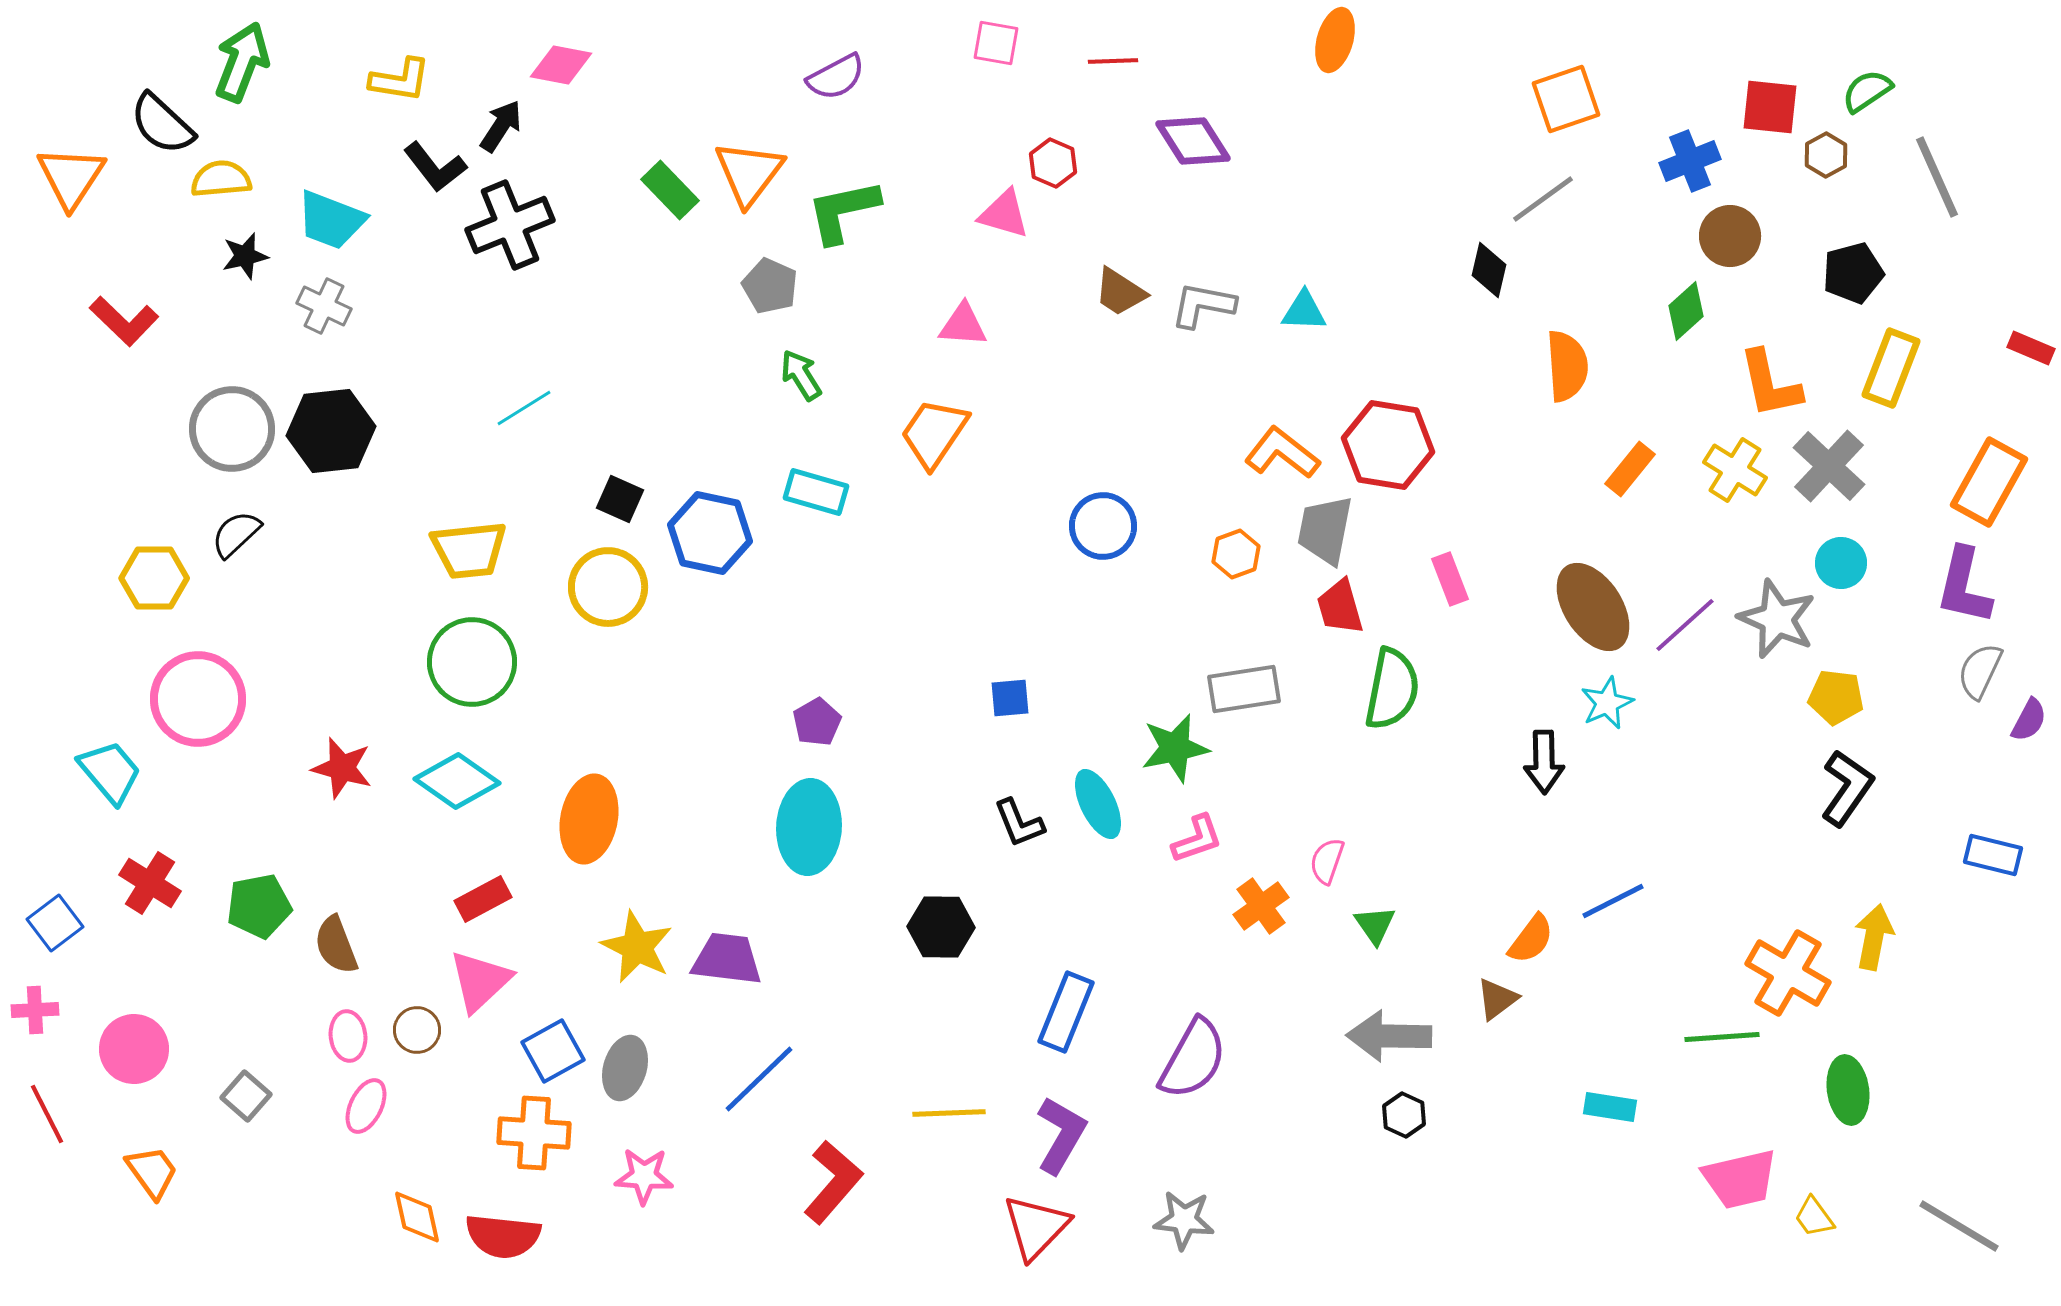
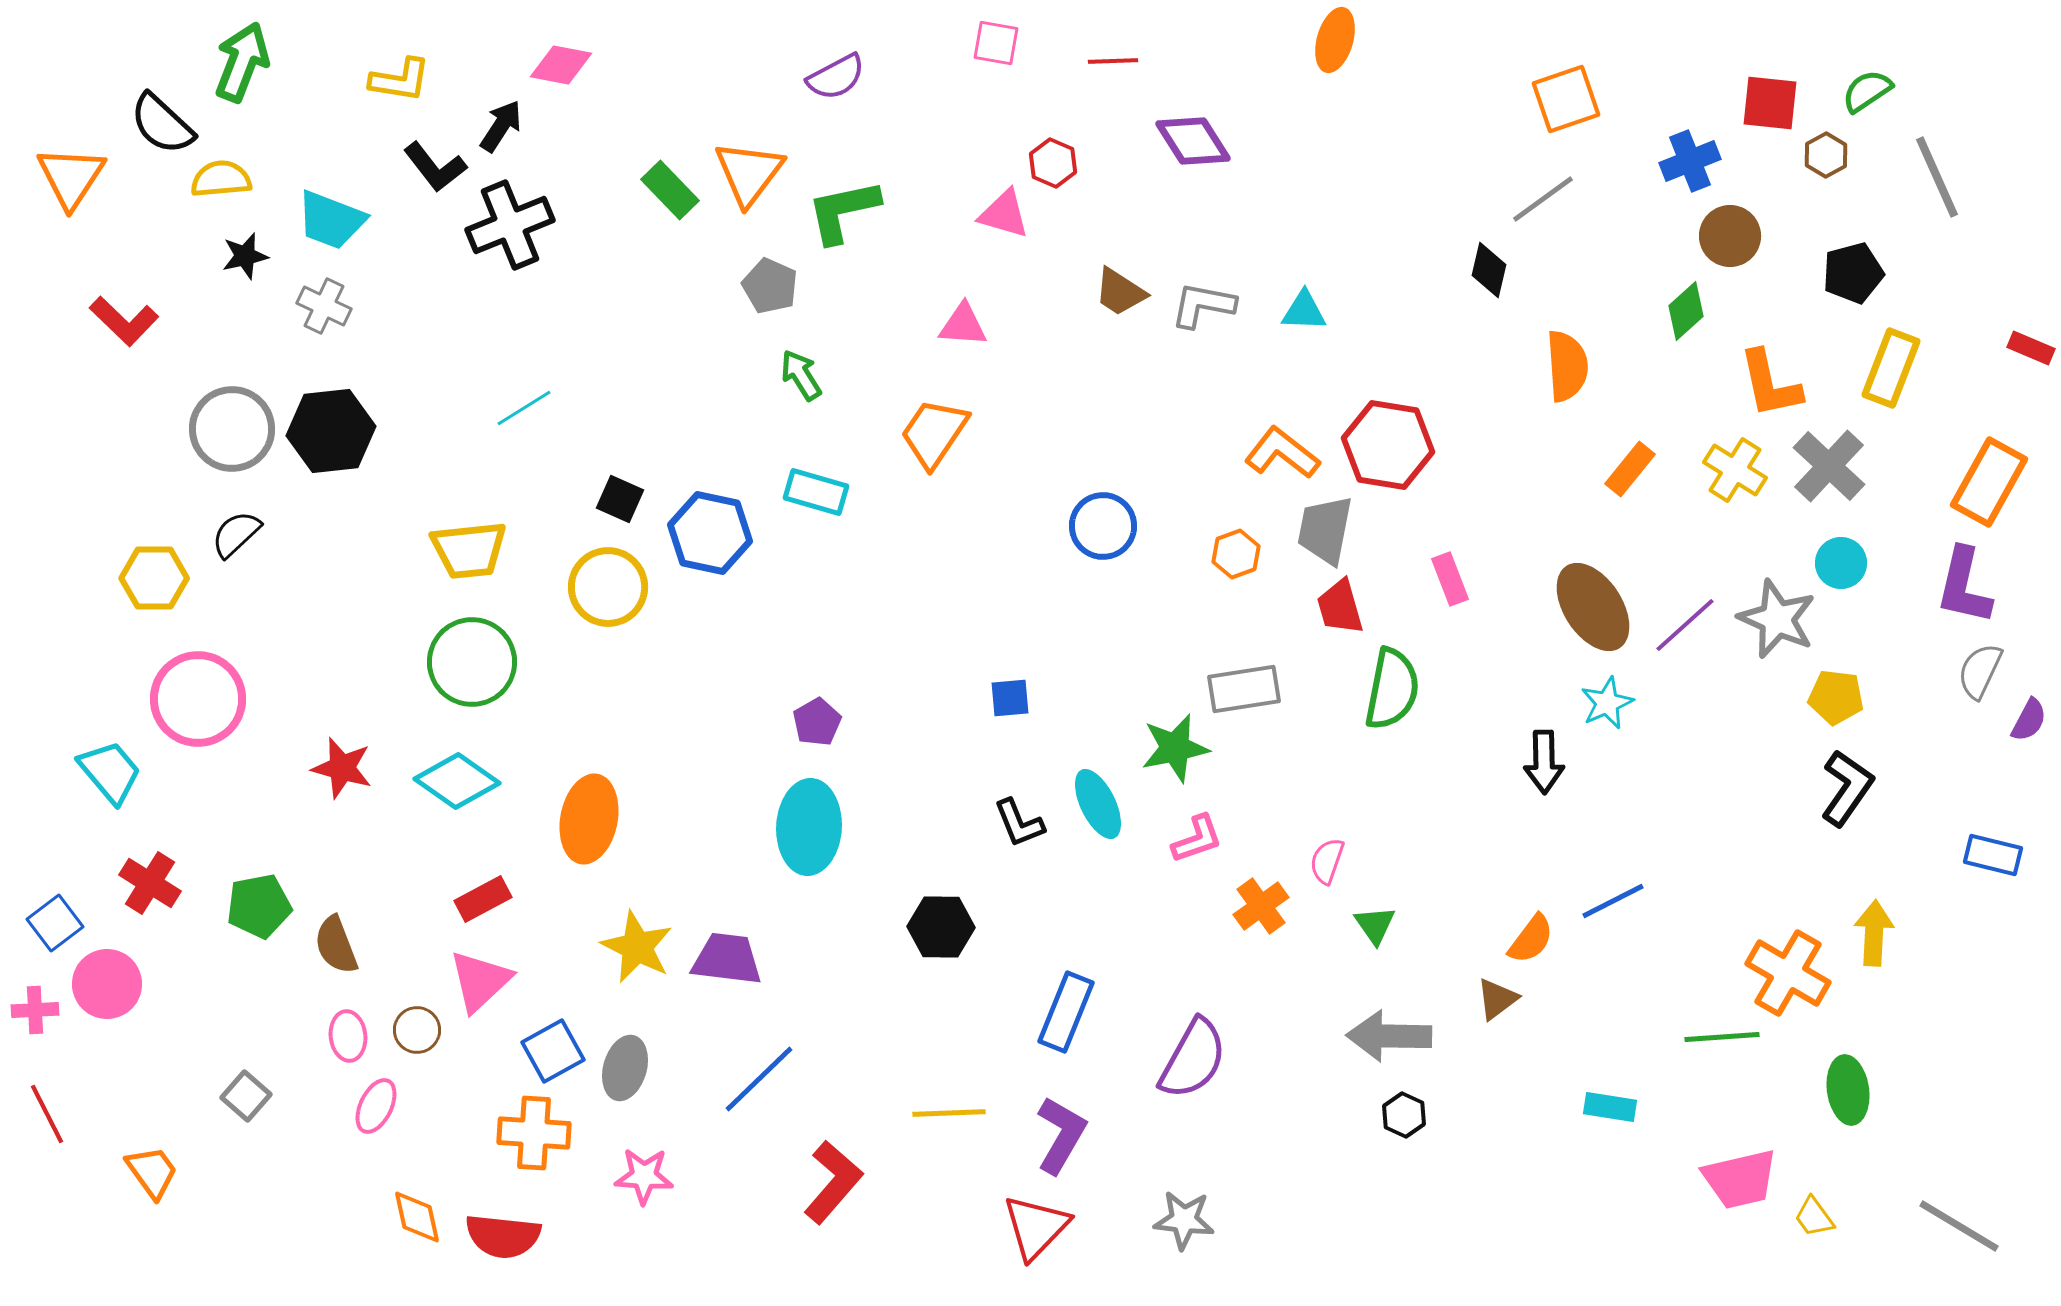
red square at (1770, 107): moved 4 px up
yellow arrow at (1874, 937): moved 4 px up; rotated 8 degrees counterclockwise
pink circle at (134, 1049): moved 27 px left, 65 px up
pink ellipse at (366, 1106): moved 10 px right
